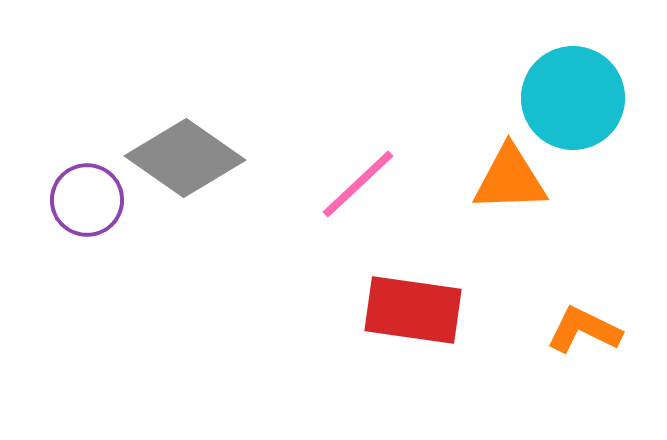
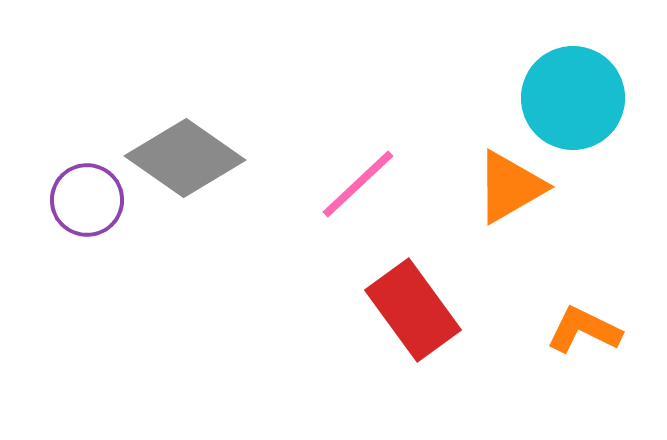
orange triangle: moved 8 px down; rotated 28 degrees counterclockwise
red rectangle: rotated 46 degrees clockwise
